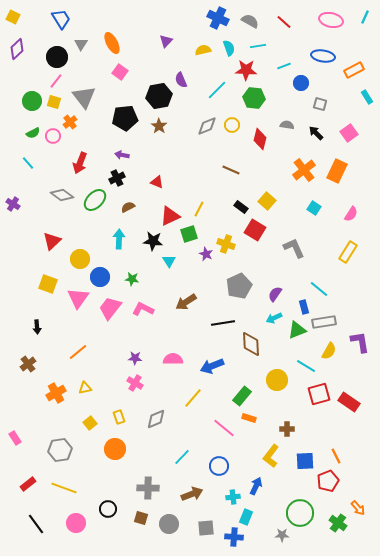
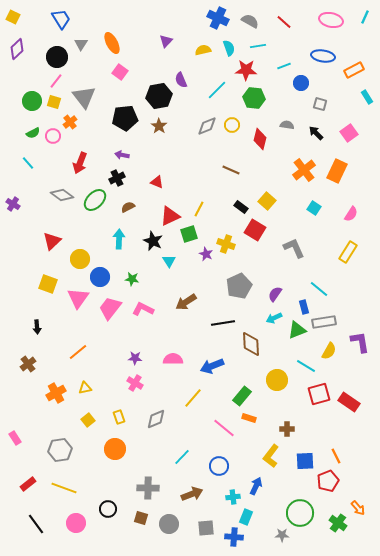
black star at (153, 241): rotated 18 degrees clockwise
yellow square at (90, 423): moved 2 px left, 3 px up
